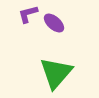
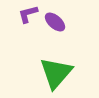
purple ellipse: moved 1 px right, 1 px up
